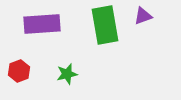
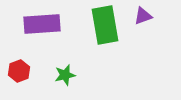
green star: moved 2 px left, 1 px down
